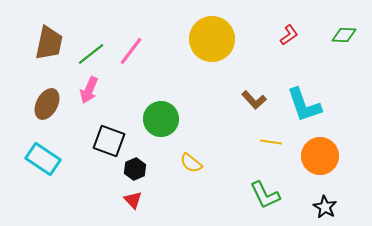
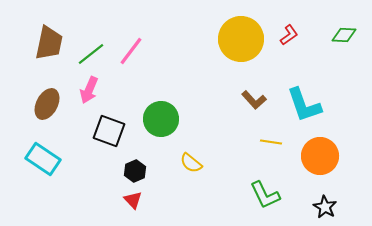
yellow circle: moved 29 px right
black square: moved 10 px up
black hexagon: moved 2 px down
